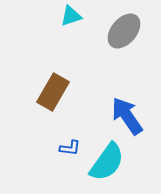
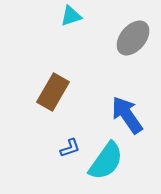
gray ellipse: moved 9 px right, 7 px down
blue arrow: moved 1 px up
blue L-shape: rotated 25 degrees counterclockwise
cyan semicircle: moved 1 px left, 1 px up
